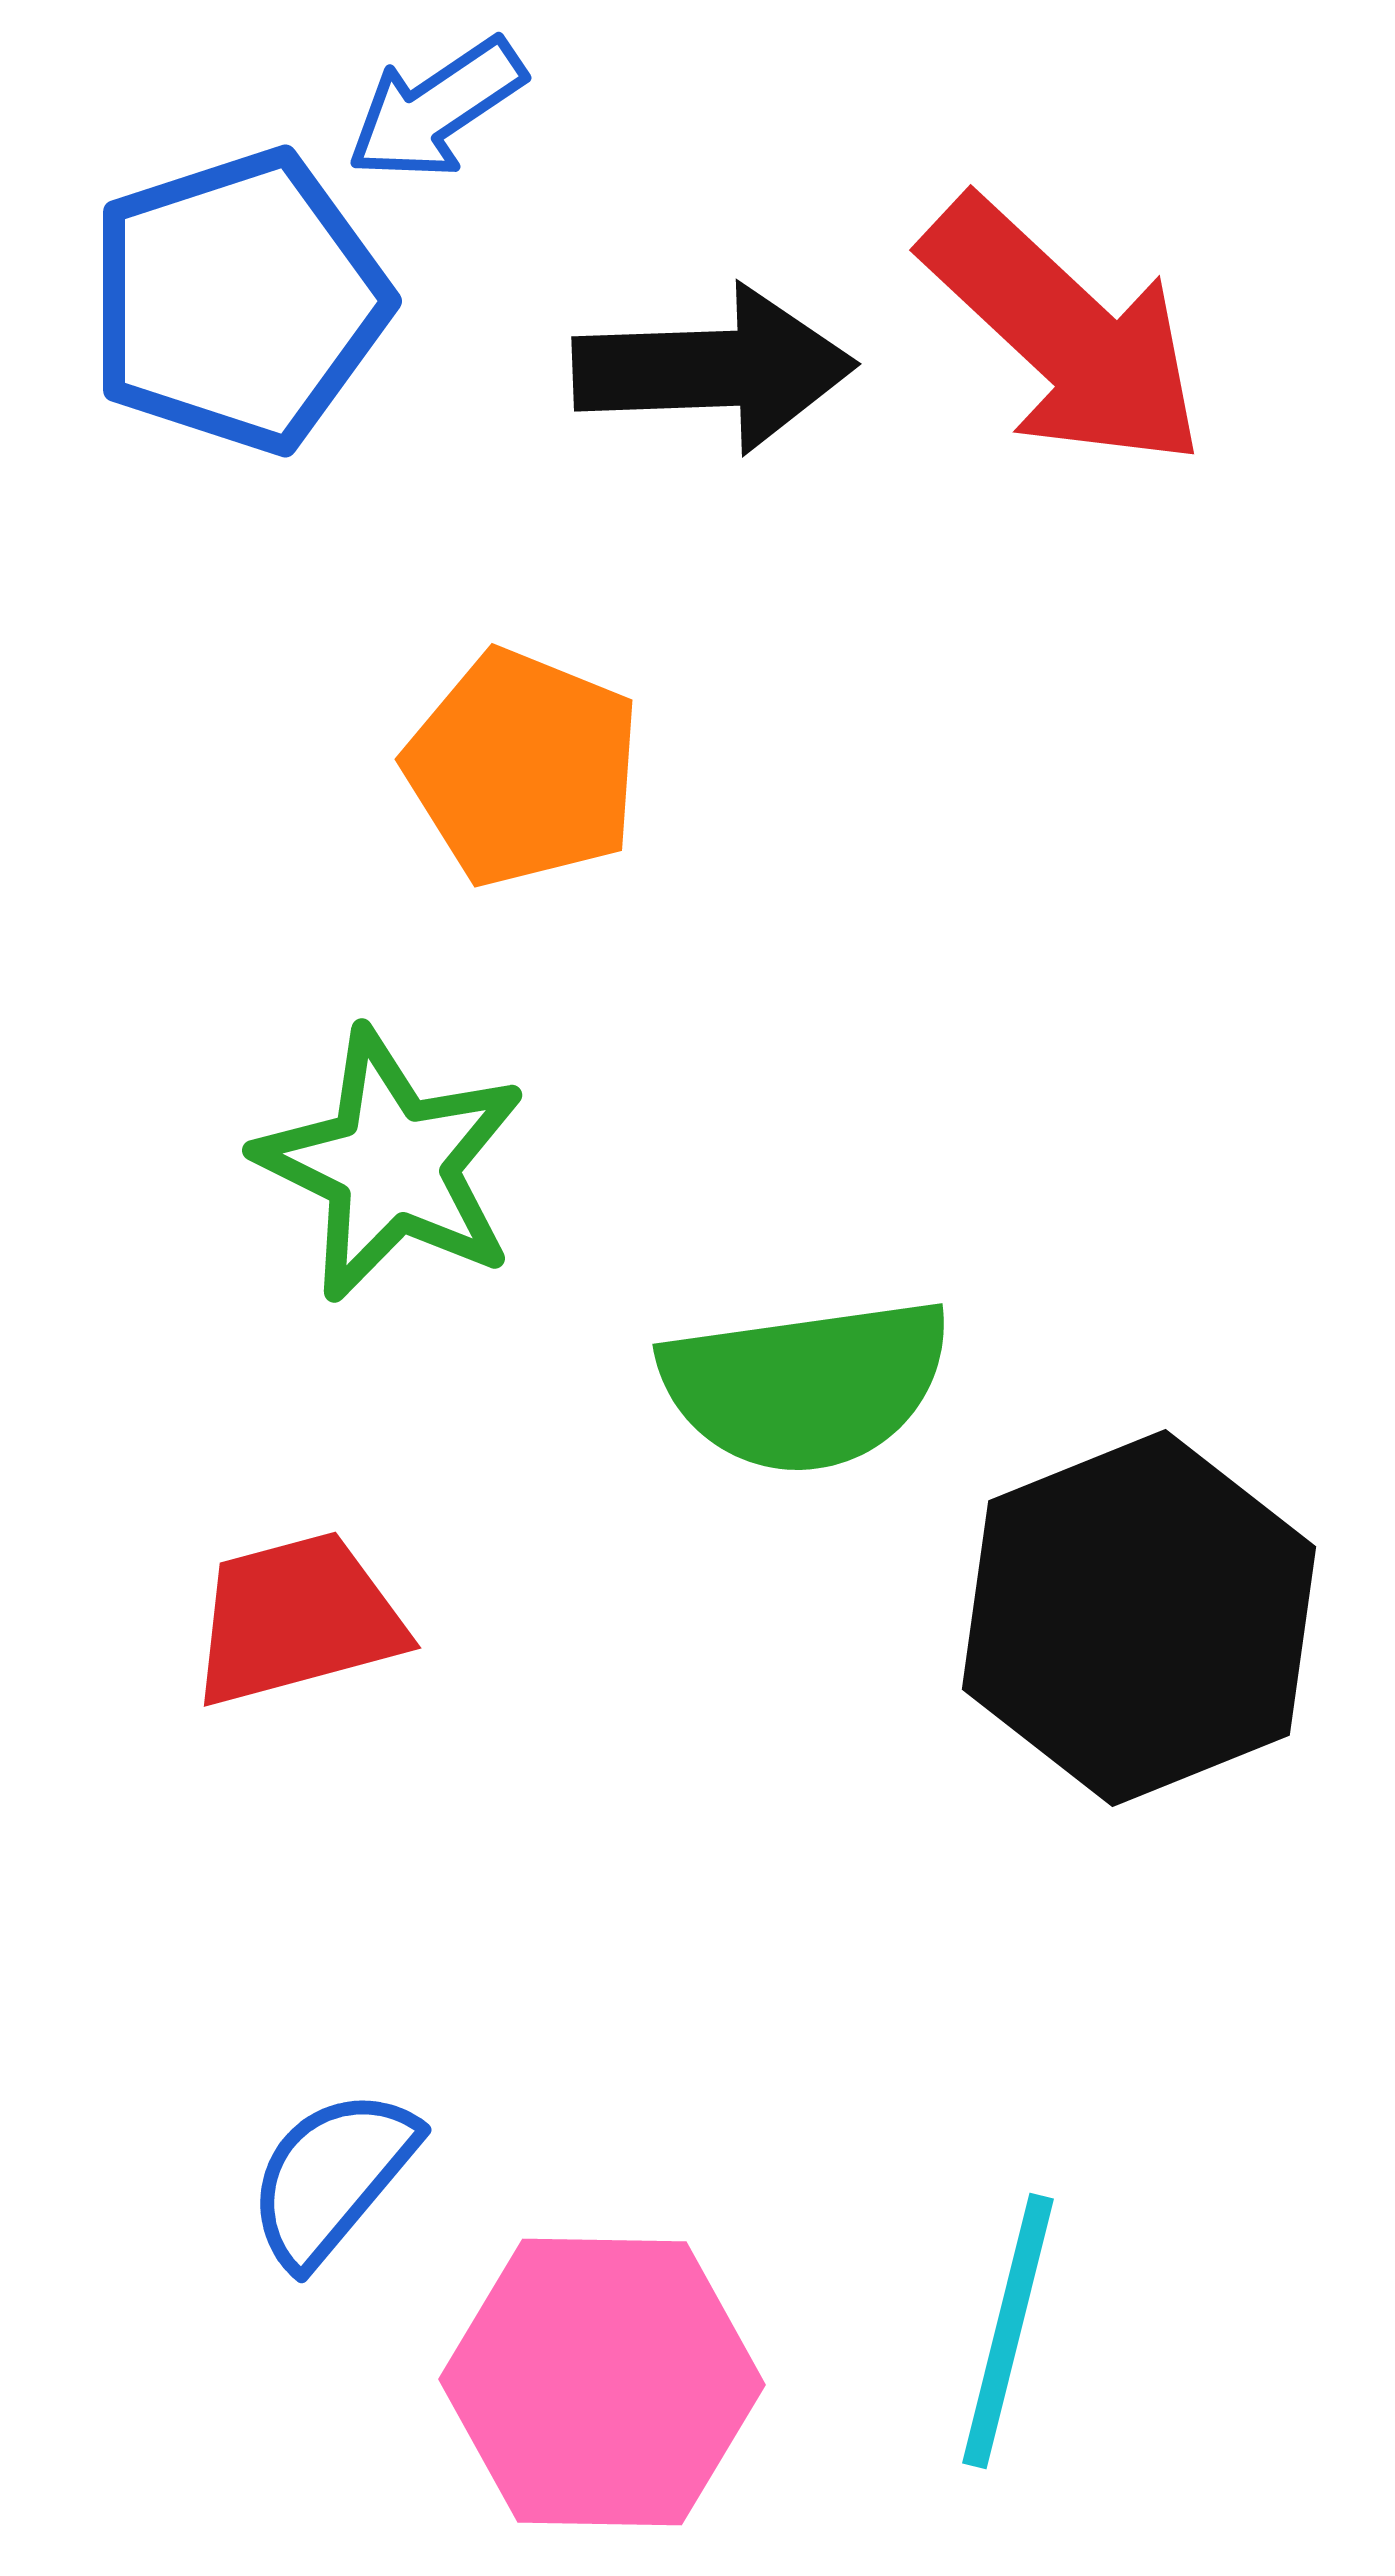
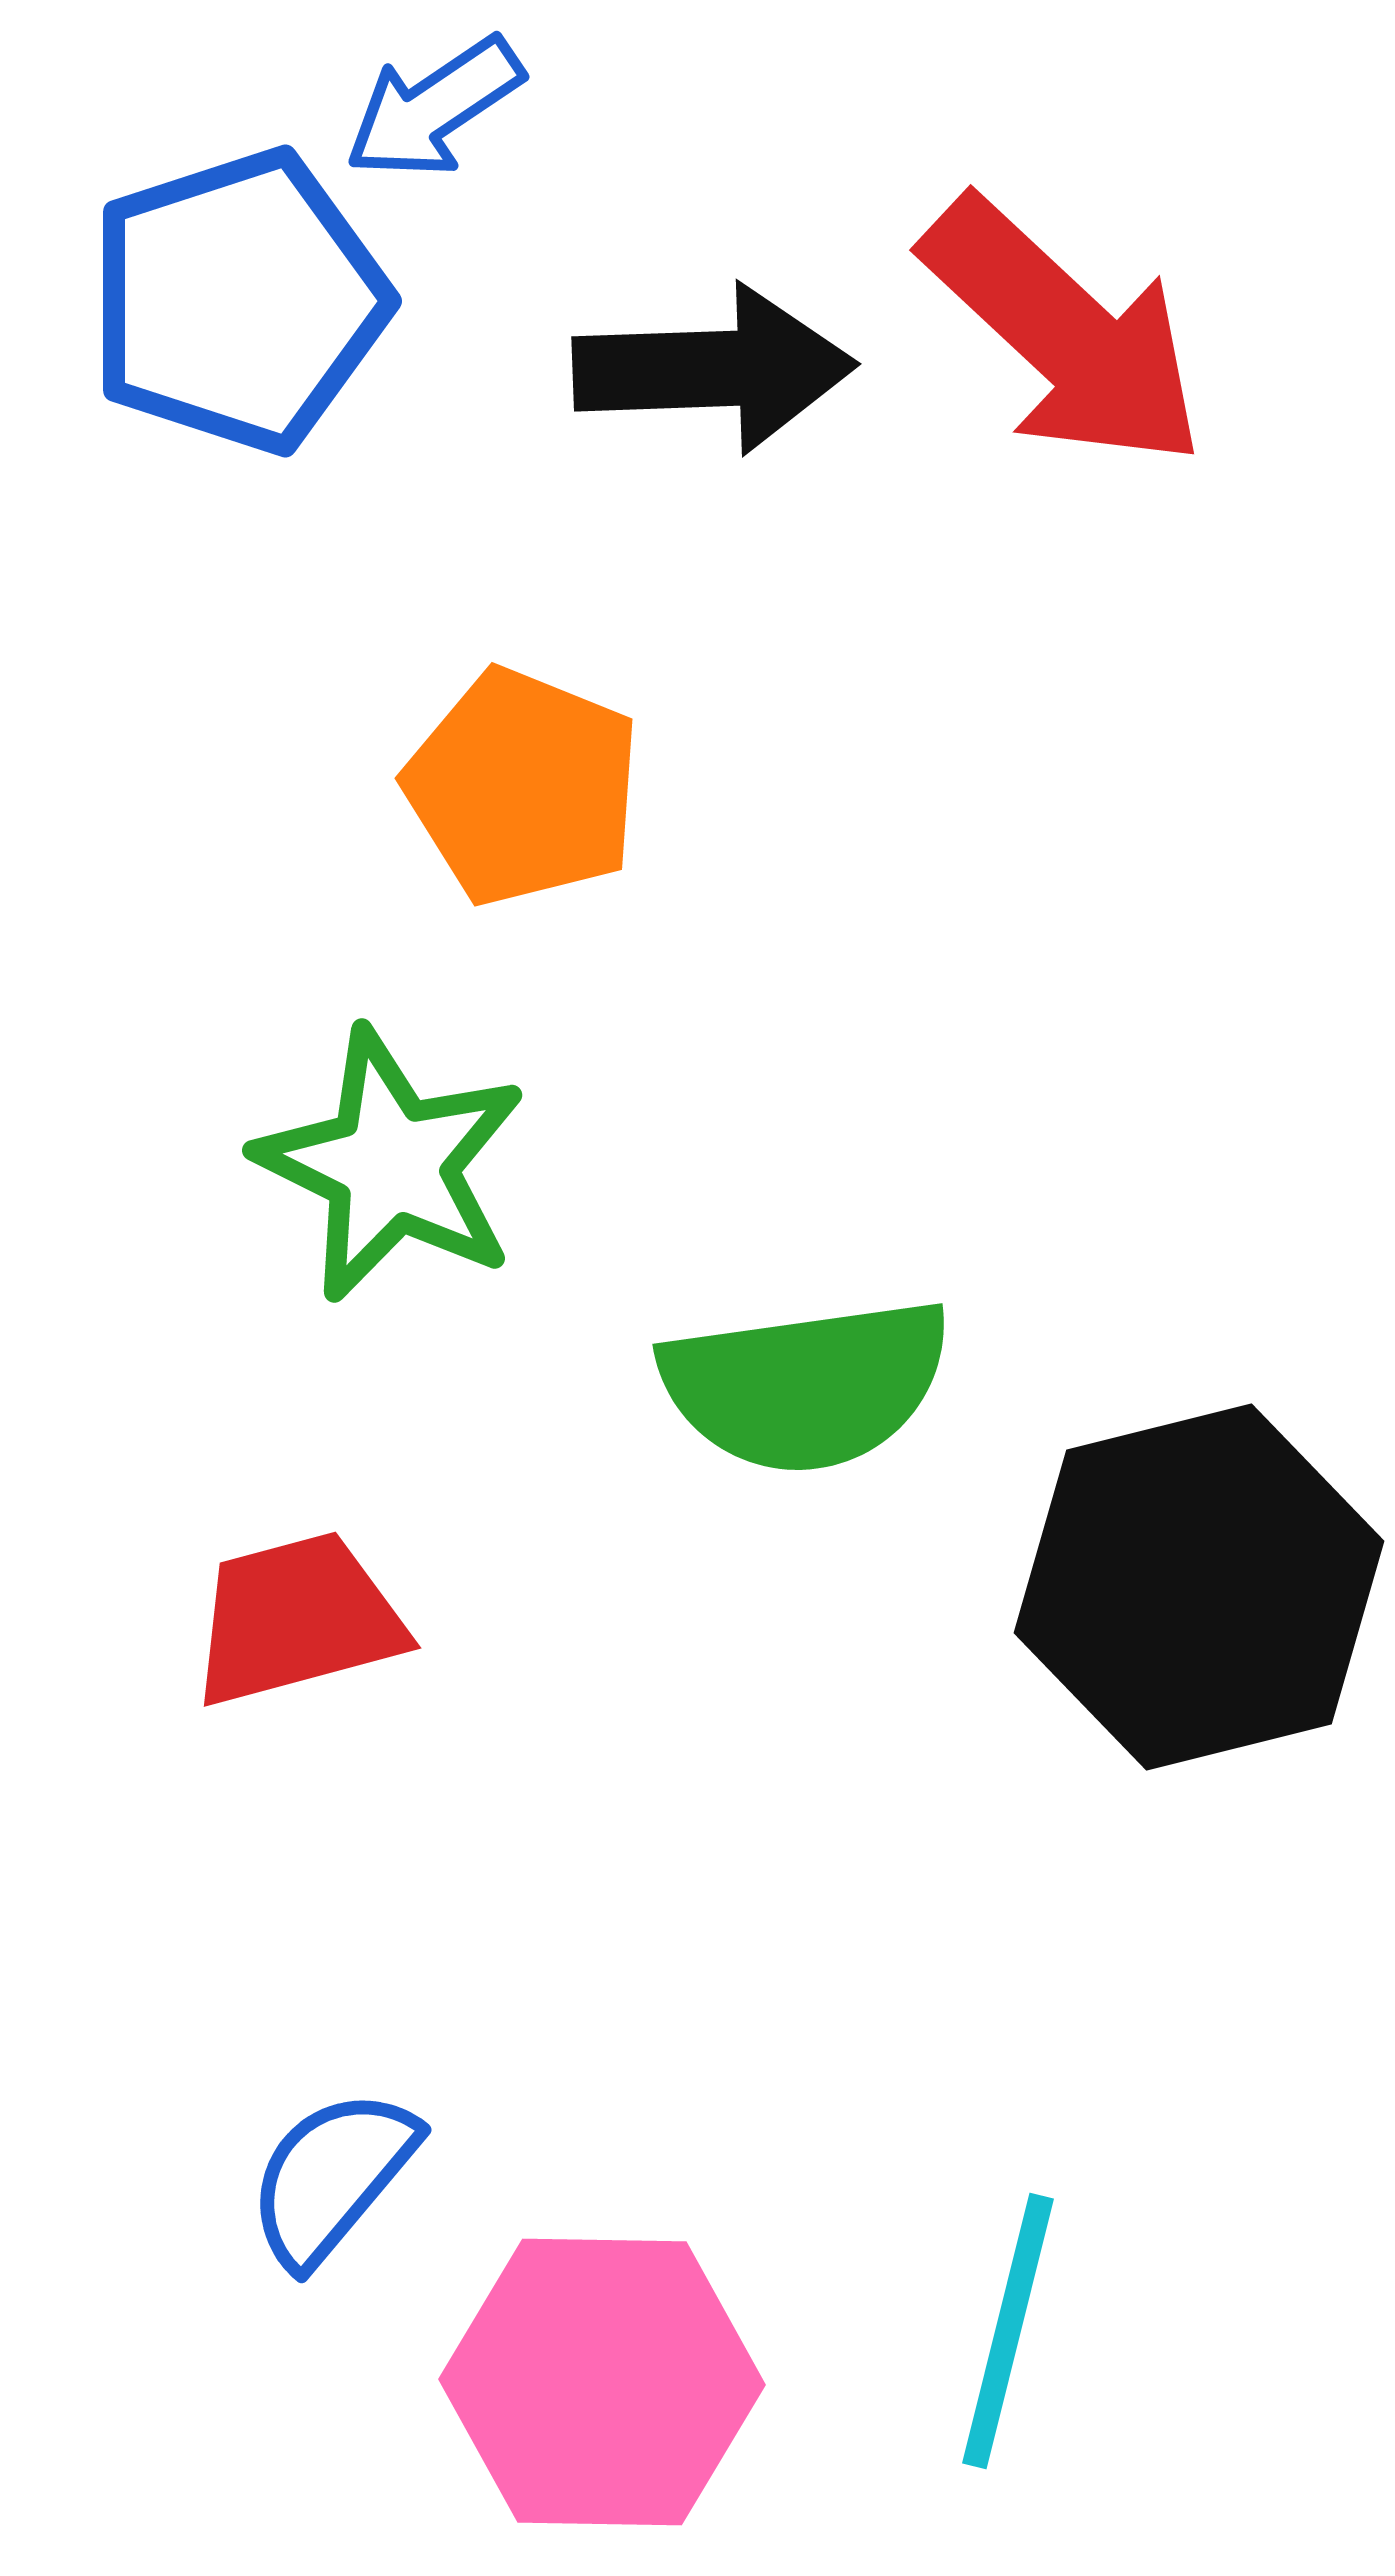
blue arrow: moved 2 px left, 1 px up
orange pentagon: moved 19 px down
black hexagon: moved 60 px right, 31 px up; rotated 8 degrees clockwise
